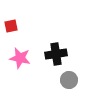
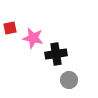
red square: moved 1 px left, 2 px down
pink star: moved 13 px right, 20 px up
